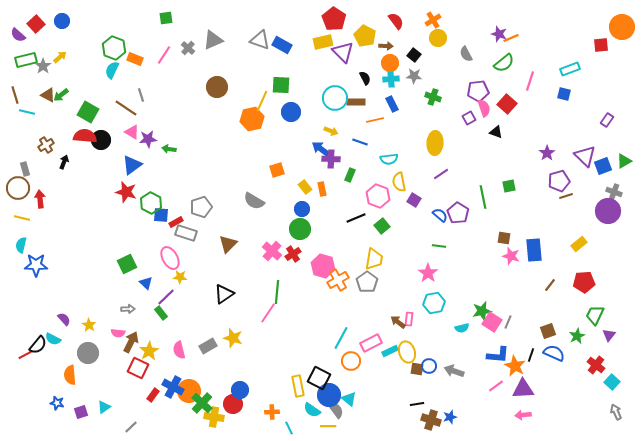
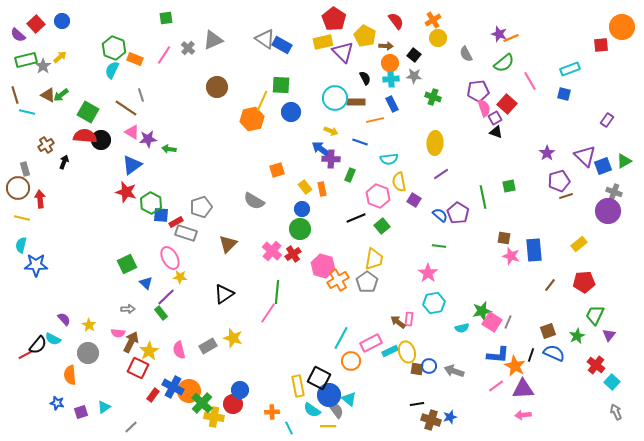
gray triangle at (260, 40): moved 5 px right, 1 px up; rotated 15 degrees clockwise
pink line at (530, 81): rotated 48 degrees counterclockwise
purple square at (469, 118): moved 26 px right
